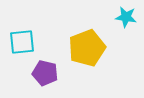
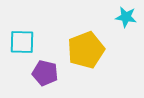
cyan square: rotated 8 degrees clockwise
yellow pentagon: moved 1 px left, 2 px down
